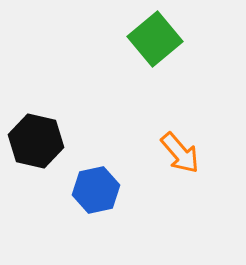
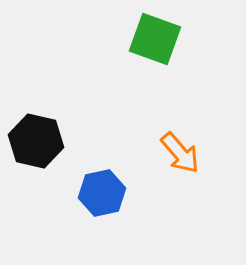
green square: rotated 30 degrees counterclockwise
blue hexagon: moved 6 px right, 3 px down
